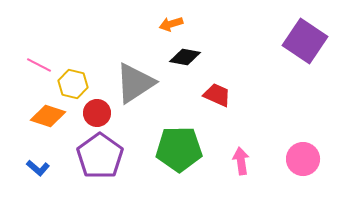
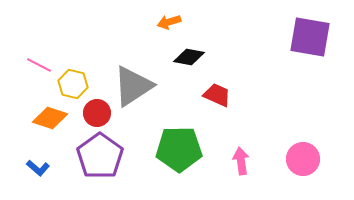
orange arrow: moved 2 px left, 2 px up
purple square: moved 5 px right, 4 px up; rotated 24 degrees counterclockwise
black diamond: moved 4 px right
gray triangle: moved 2 px left, 3 px down
orange diamond: moved 2 px right, 2 px down
